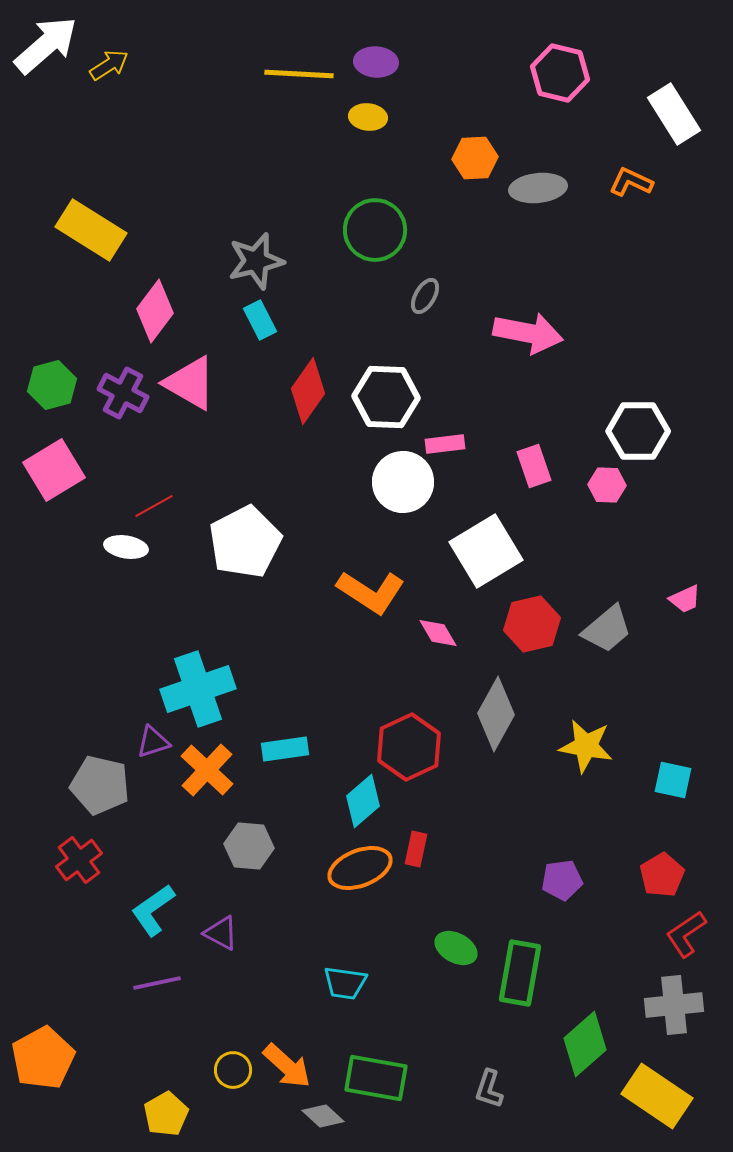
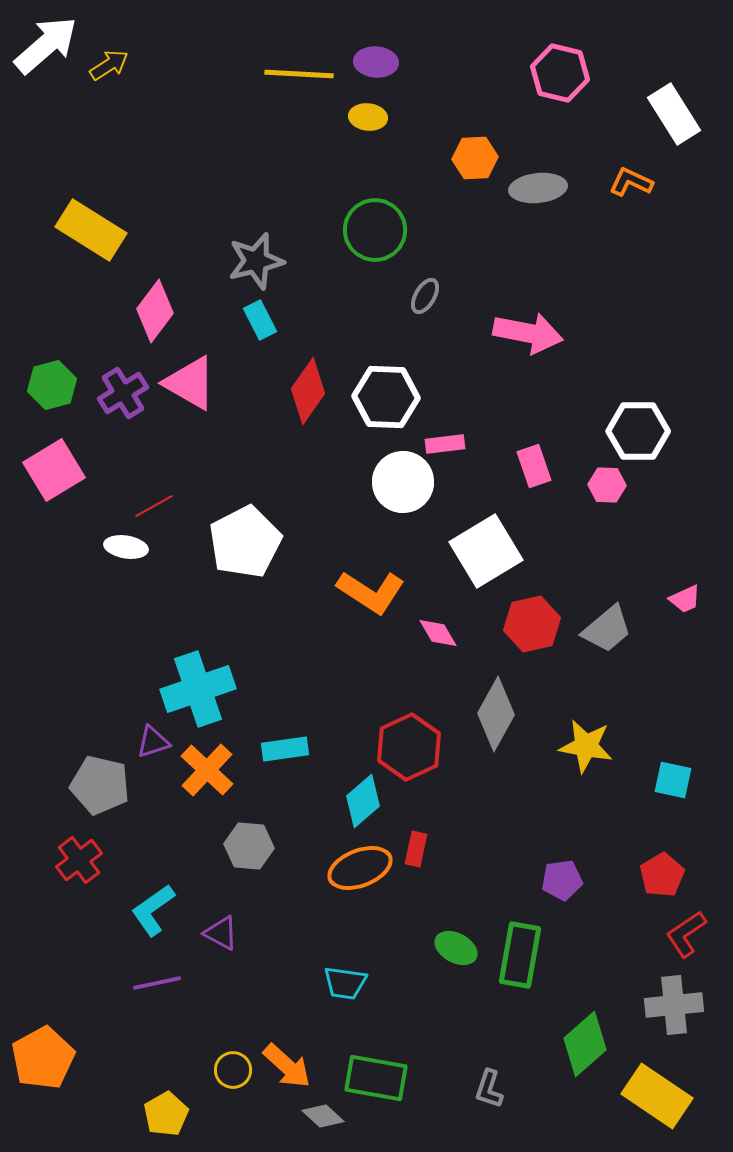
purple cross at (123, 393): rotated 30 degrees clockwise
green rectangle at (520, 973): moved 18 px up
